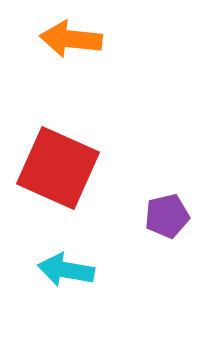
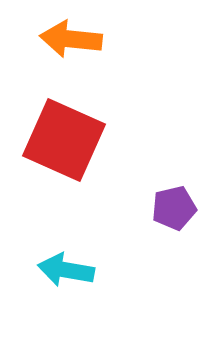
red square: moved 6 px right, 28 px up
purple pentagon: moved 7 px right, 8 px up
